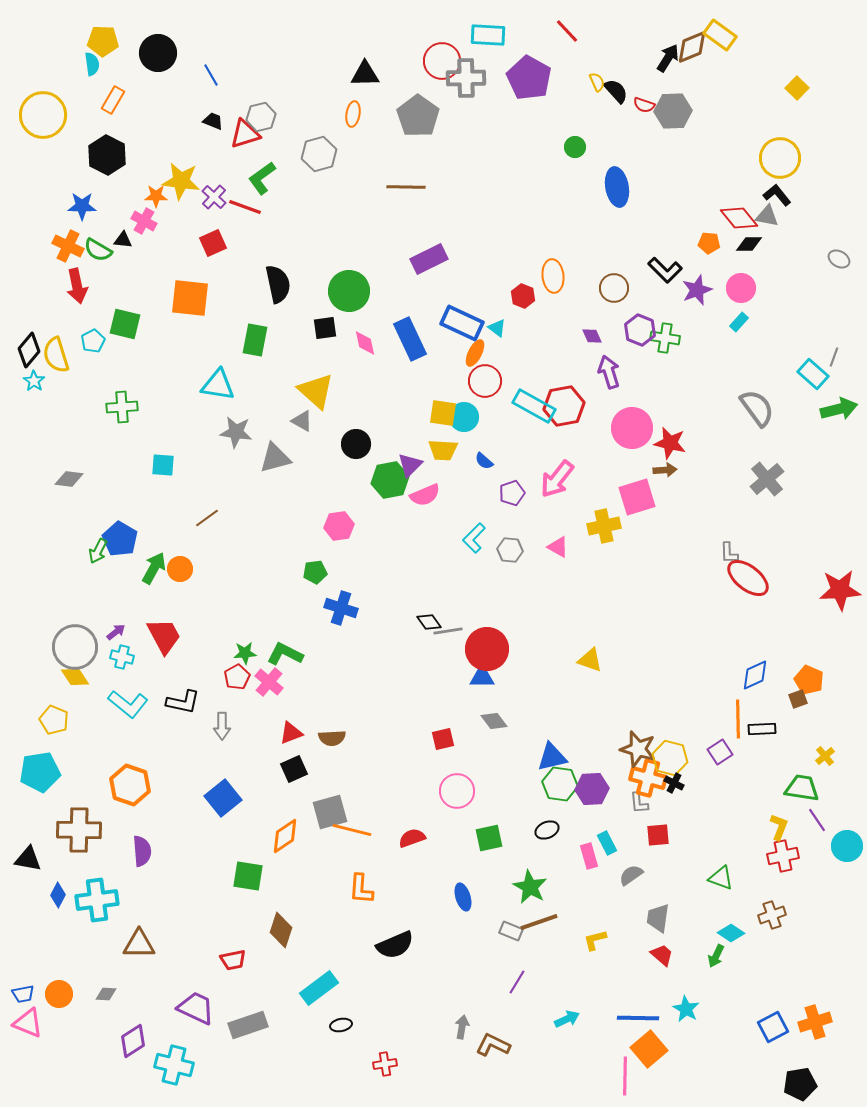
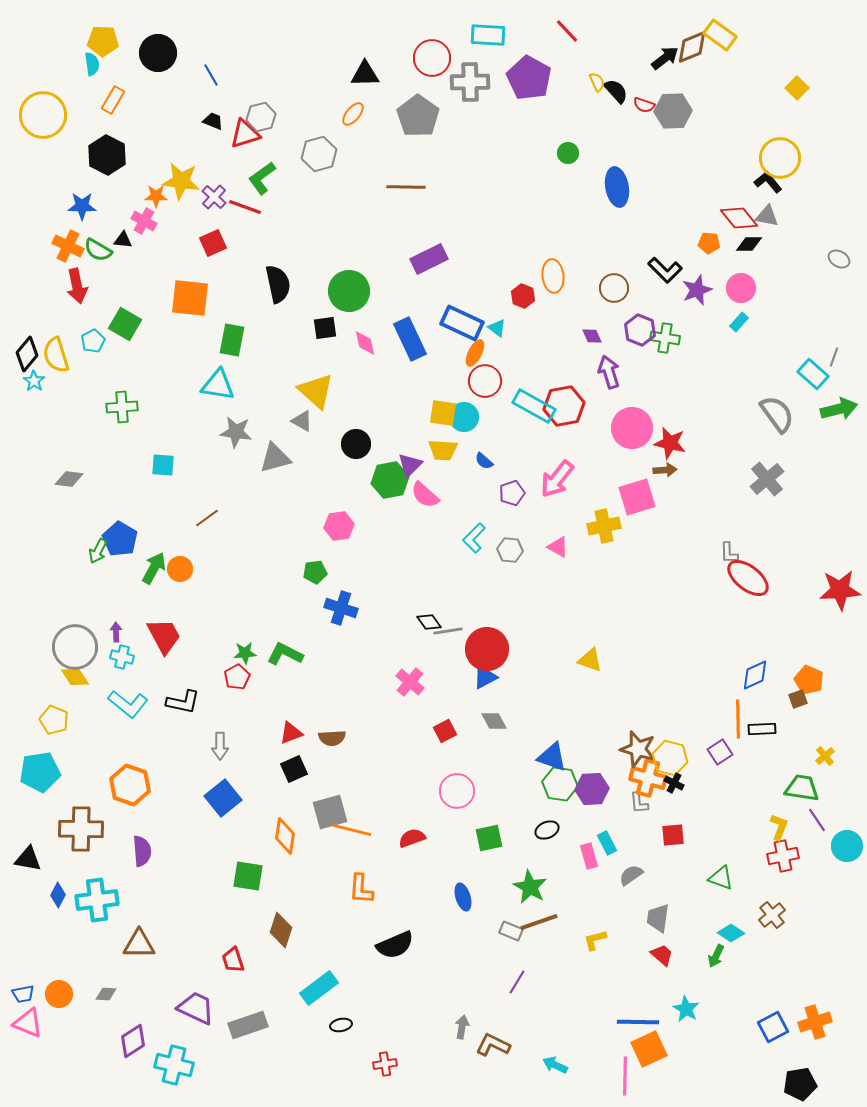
black arrow at (668, 58): moved 3 px left; rotated 20 degrees clockwise
red circle at (442, 61): moved 10 px left, 3 px up
gray cross at (466, 78): moved 4 px right, 4 px down
orange ellipse at (353, 114): rotated 30 degrees clockwise
green circle at (575, 147): moved 7 px left, 6 px down
black L-shape at (777, 195): moved 9 px left, 13 px up
green square at (125, 324): rotated 16 degrees clockwise
green rectangle at (255, 340): moved 23 px left
black diamond at (29, 350): moved 2 px left, 4 px down
gray semicircle at (757, 408): moved 20 px right, 6 px down
pink semicircle at (425, 495): rotated 64 degrees clockwise
purple arrow at (116, 632): rotated 54 degrees counterclockwise
blue triangle at (482, 677): moved 3 px right; rotated 28 degrees counterclockwise
pink cross at (269, 682): moved 141 px right
gray diamond at (494, 721): rotated 8 degrees clockwise
gray arrow at (222, 726): moved 2 px left, 20 px down
red square at (443, 739): moved 2 px right, 8 px up; rotated 15 degrees counterclockwise
blue triangle at (552, 757): rotated 32 degrees clockwise
brown cross at (79, 830): moved 2 px right, 1 px up
red square at (658, 835): moved 15 px right
orange diamond at (285, 836): rotated 48 degrees counterclockwise
brown cross at (772, 915): rotated 20 degrees counterclockwise
red trapezoid at (233, 960): rotated 84 degrees clockwise
blue line at (638, 1018): moved 4 px down
cyan arrow at (567, 1019): moved 12 px left, 46 px down; rotated 130 degrees counterclockwise
orange square at (649, 1049): rotated 15 degrees clockwise
